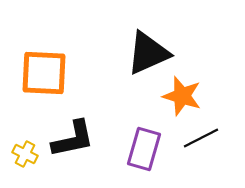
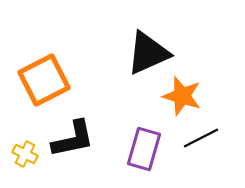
orange square: moved 7 px down; rotated 30 degrees counterclockwise
